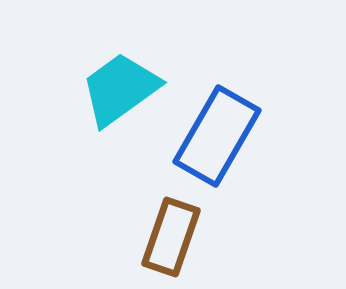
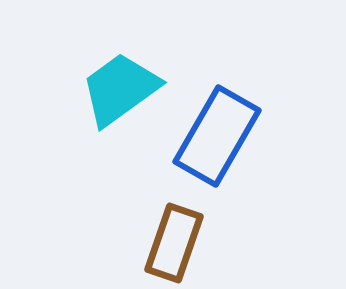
brown rectangle: moved 3 px right, 6 px down
